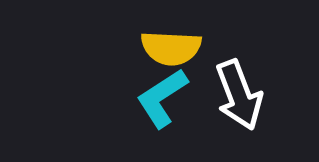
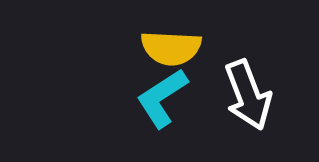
white arrow: moved 9 px right
